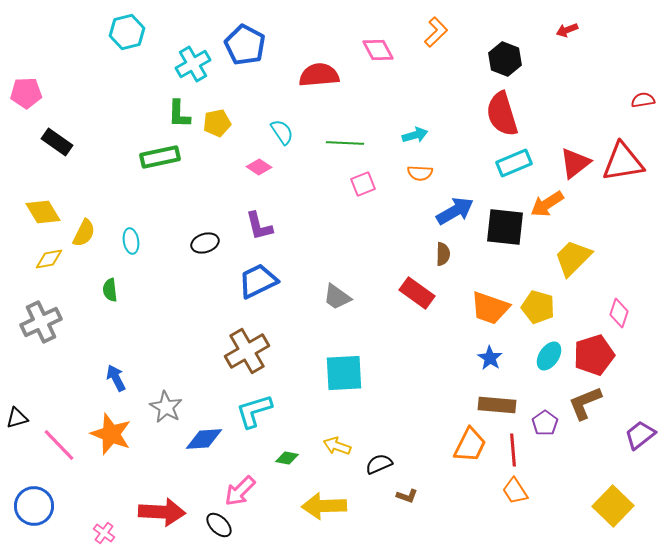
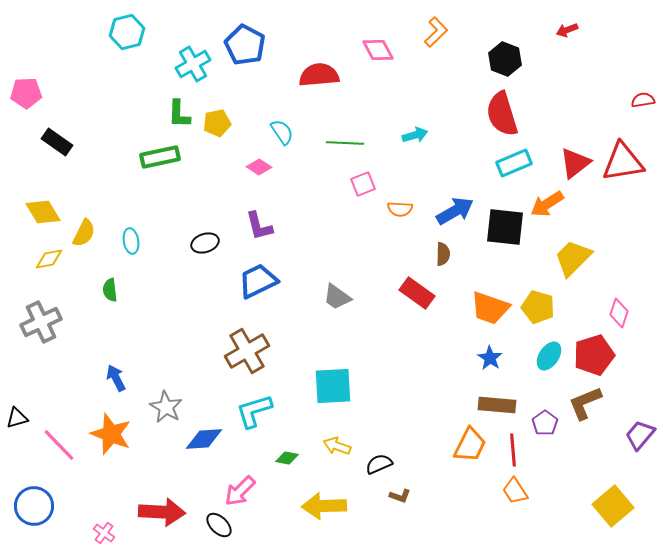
orange semicircle at (420, 173): moved 20 px left, 36 px down
cyan square at (344, 373): moved 11 px left, 13 px down
purple trapezoid at (640, 435): rotated 12 degrees counterclockwise
brown L-shape at (407, 496): moved 7 px left
yellow square at (613, 506): rotated 6 degrees clockwise
